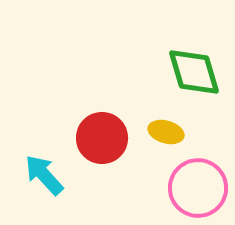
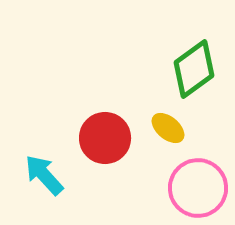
green diamond: moved 3 px up; rotated 70 degrees clockwise
yellow ellipse: moved 2 px right, 4 px up; rotated 24 degrees clockwise
red circle: moved 3 px right
